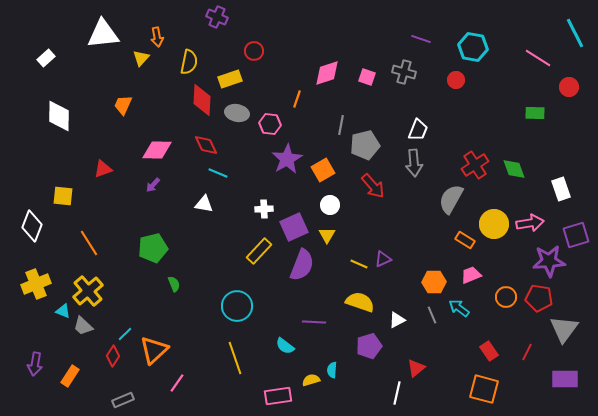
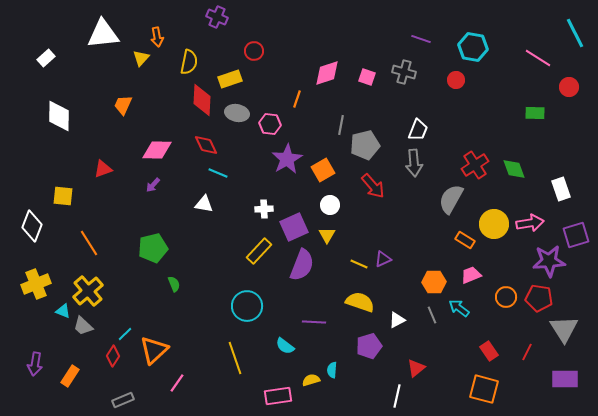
cyan circle at (237, 306): moved 10 px right
gray triangle at (564, 329): rotated 8 degrees counterclockwise
white line at (397, 393): moved 3 px down
